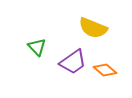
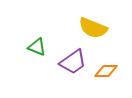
green triangle: rotated 24 degrees counterclockwise
orange diamond: moved 1 px right, 1 px down; rotated 40 degrees counterclockwise
